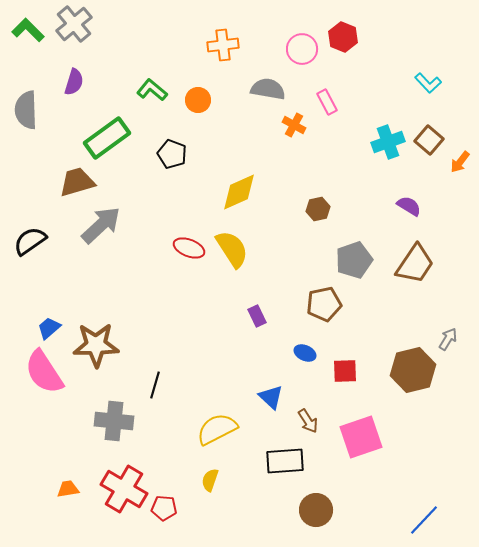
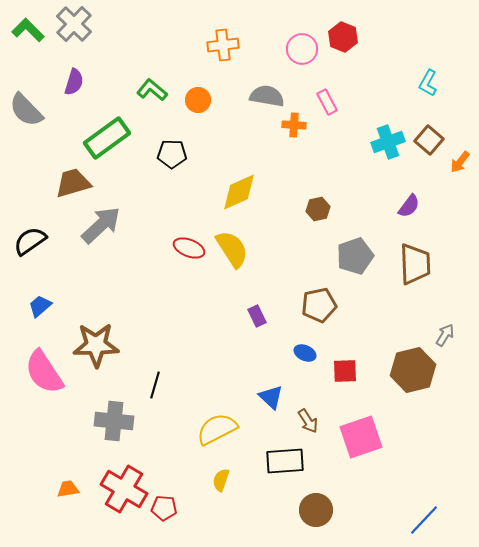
gray cross at (74, 24): rotated 6 degrees counterclockwise
cyan L-shape at (428, 83): rotated 72 degrees clockwise
gray semicircle at (268, 89): moved 1 px left, 7 px down
gray semicircle at (26, 110): rotated 42 degrees counterclockwise
orange cross at (294, 125): rotated 25 degrees counterclockwise
black pentagon at (172, 154): rotated 20 degrees counterclockwise
brown trapezoid at (77, 182): moved 4 px left, 1 px down
purple semicircle at (409, 206): rotated 95 degrees clockwise
gray pentagon at (354, 260): moved 1 px right, 4 px up
brown trapezoid at (415, 264): rotated 36 degrees counterclockwise
brown pentagon at (324, 304): moved 5 px left, 1 px down
blue trapezoid at (49, 328): moved 9 px left, 22 px up
gray arrow at (448, 339): moved 3 px left, 4 px up
yellow semicircle at (210, 480): moved 11 px right
